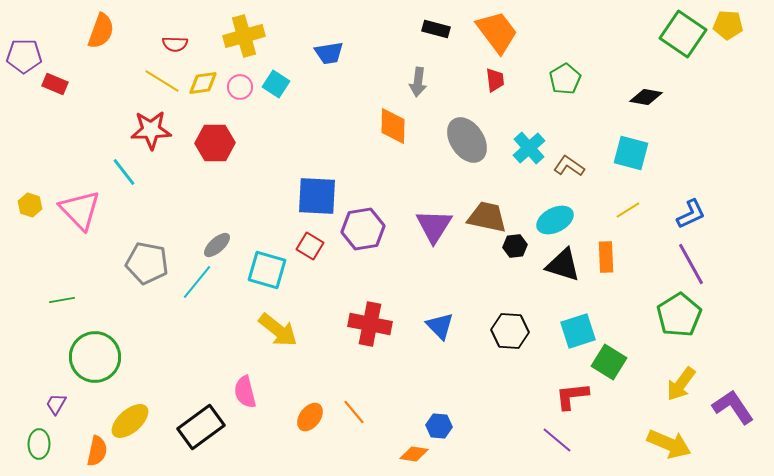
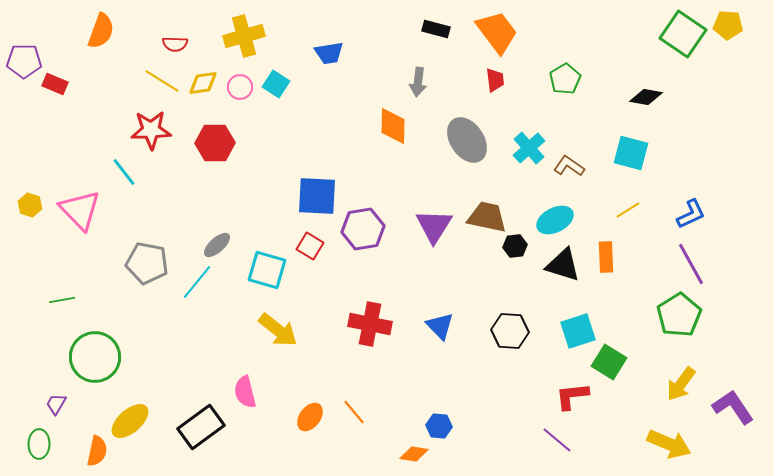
purple pentagon at (24, 56): moved 5 px down
